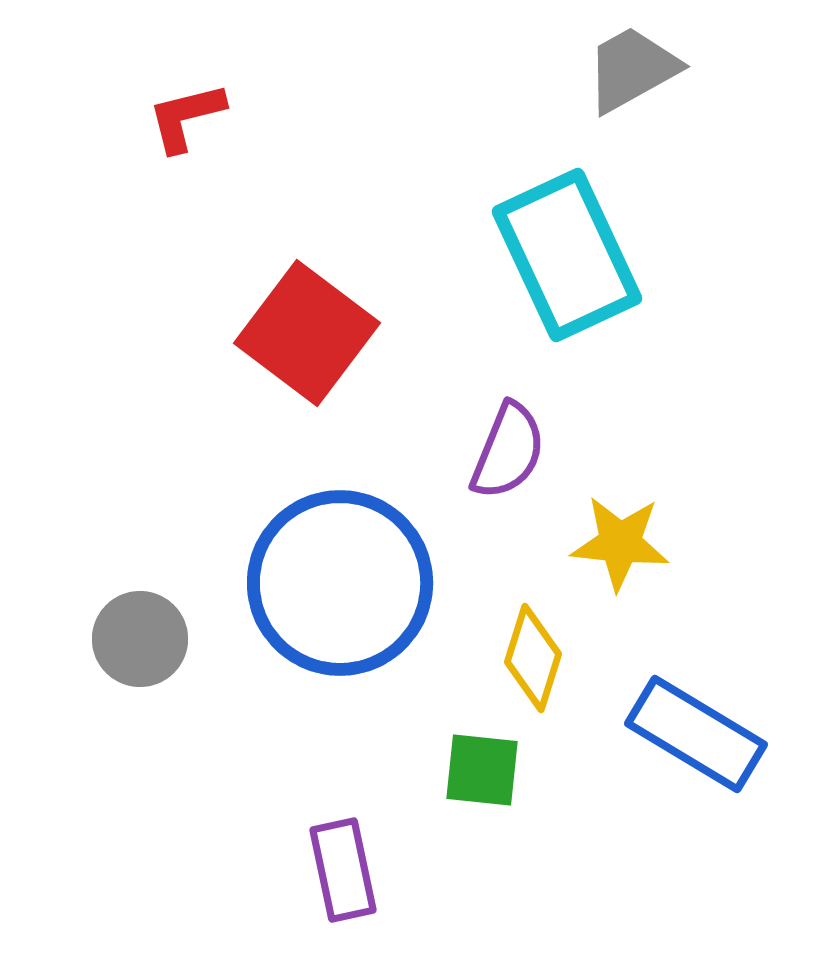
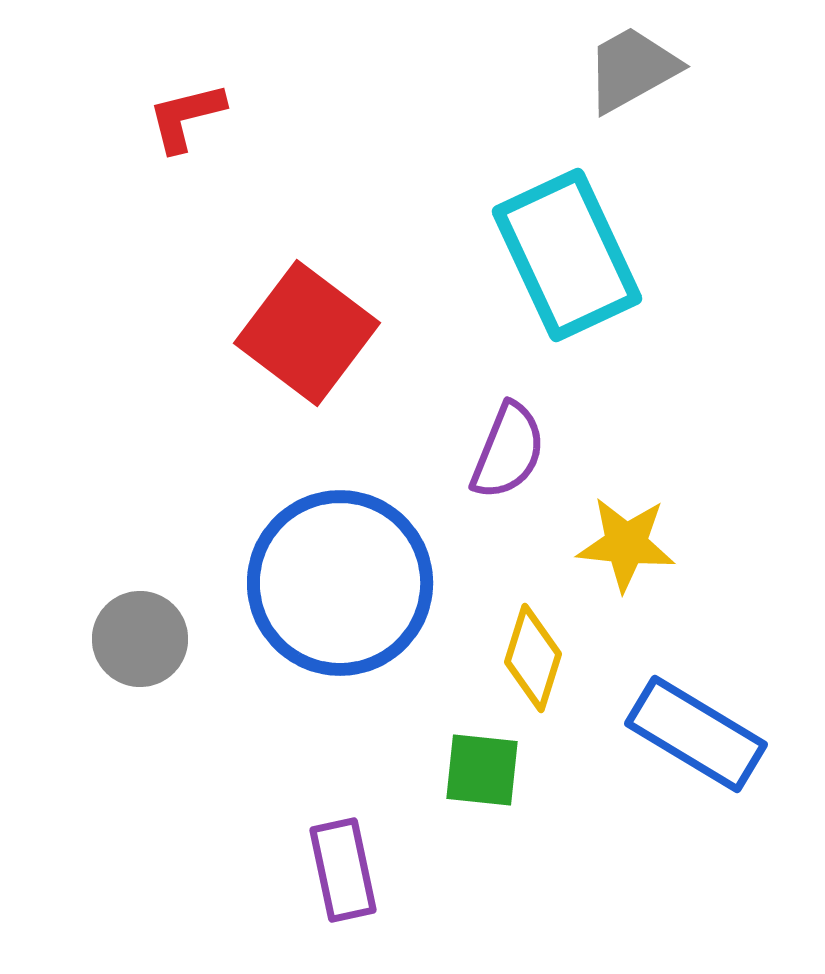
yellow star: moved 6 px right, 1 px down
